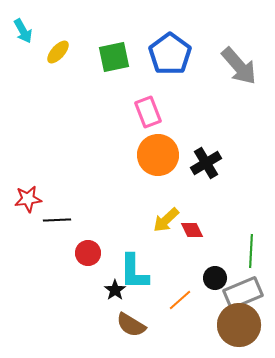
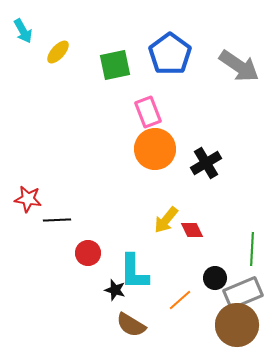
green square: moved 1 px right, 8 px down
gray arrow: rotated 15 degrees counterclockwise
orange circle: moved 3 px left, 6 px up
red star: rotated 16 degrees clockwise
yellow arrow: rotated 8 degrees counterclockwise
green line: moved 1 px right, 2 px up
black star: rotated 20 degrees counterclockwise
brown circle: moved 2 px left
